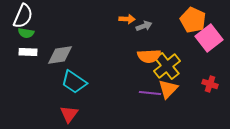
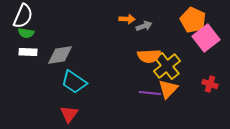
pink square: moved 3 px left
